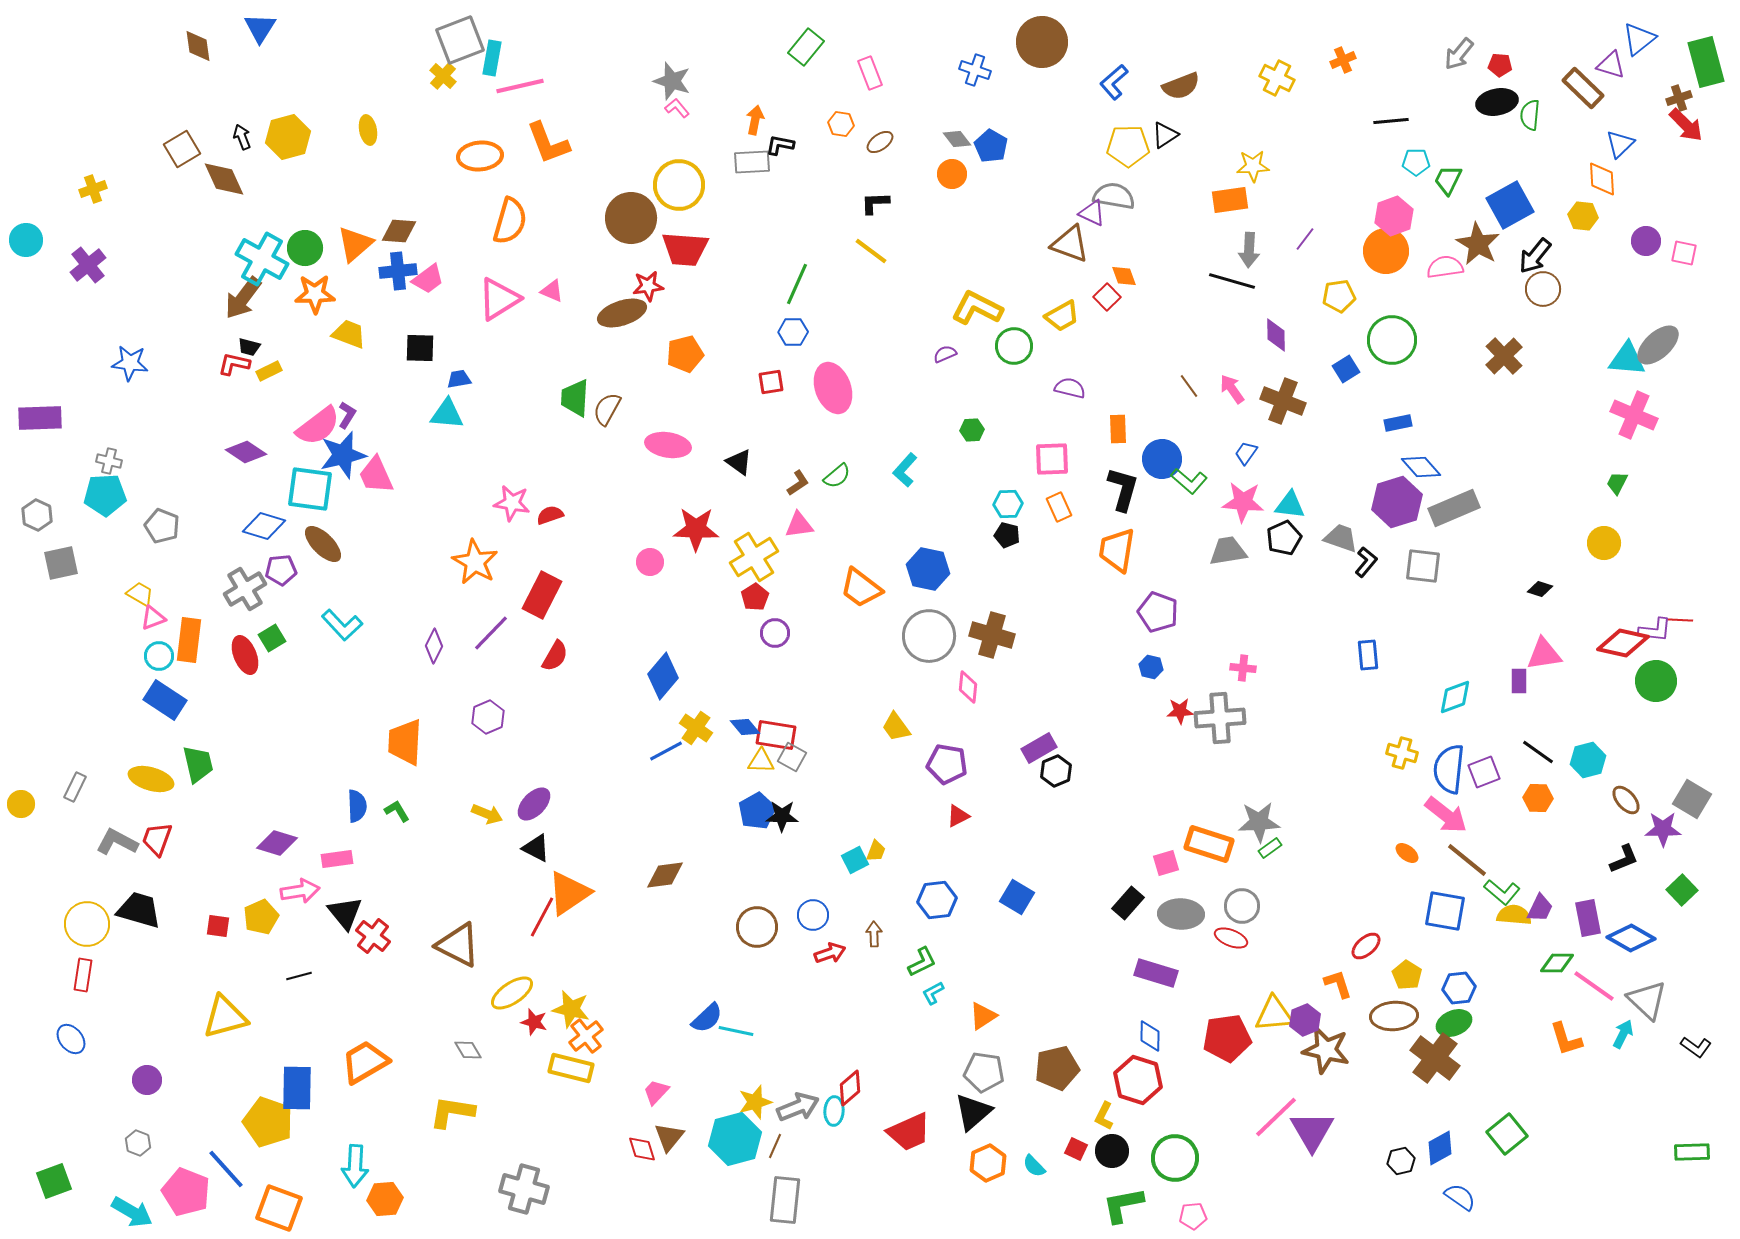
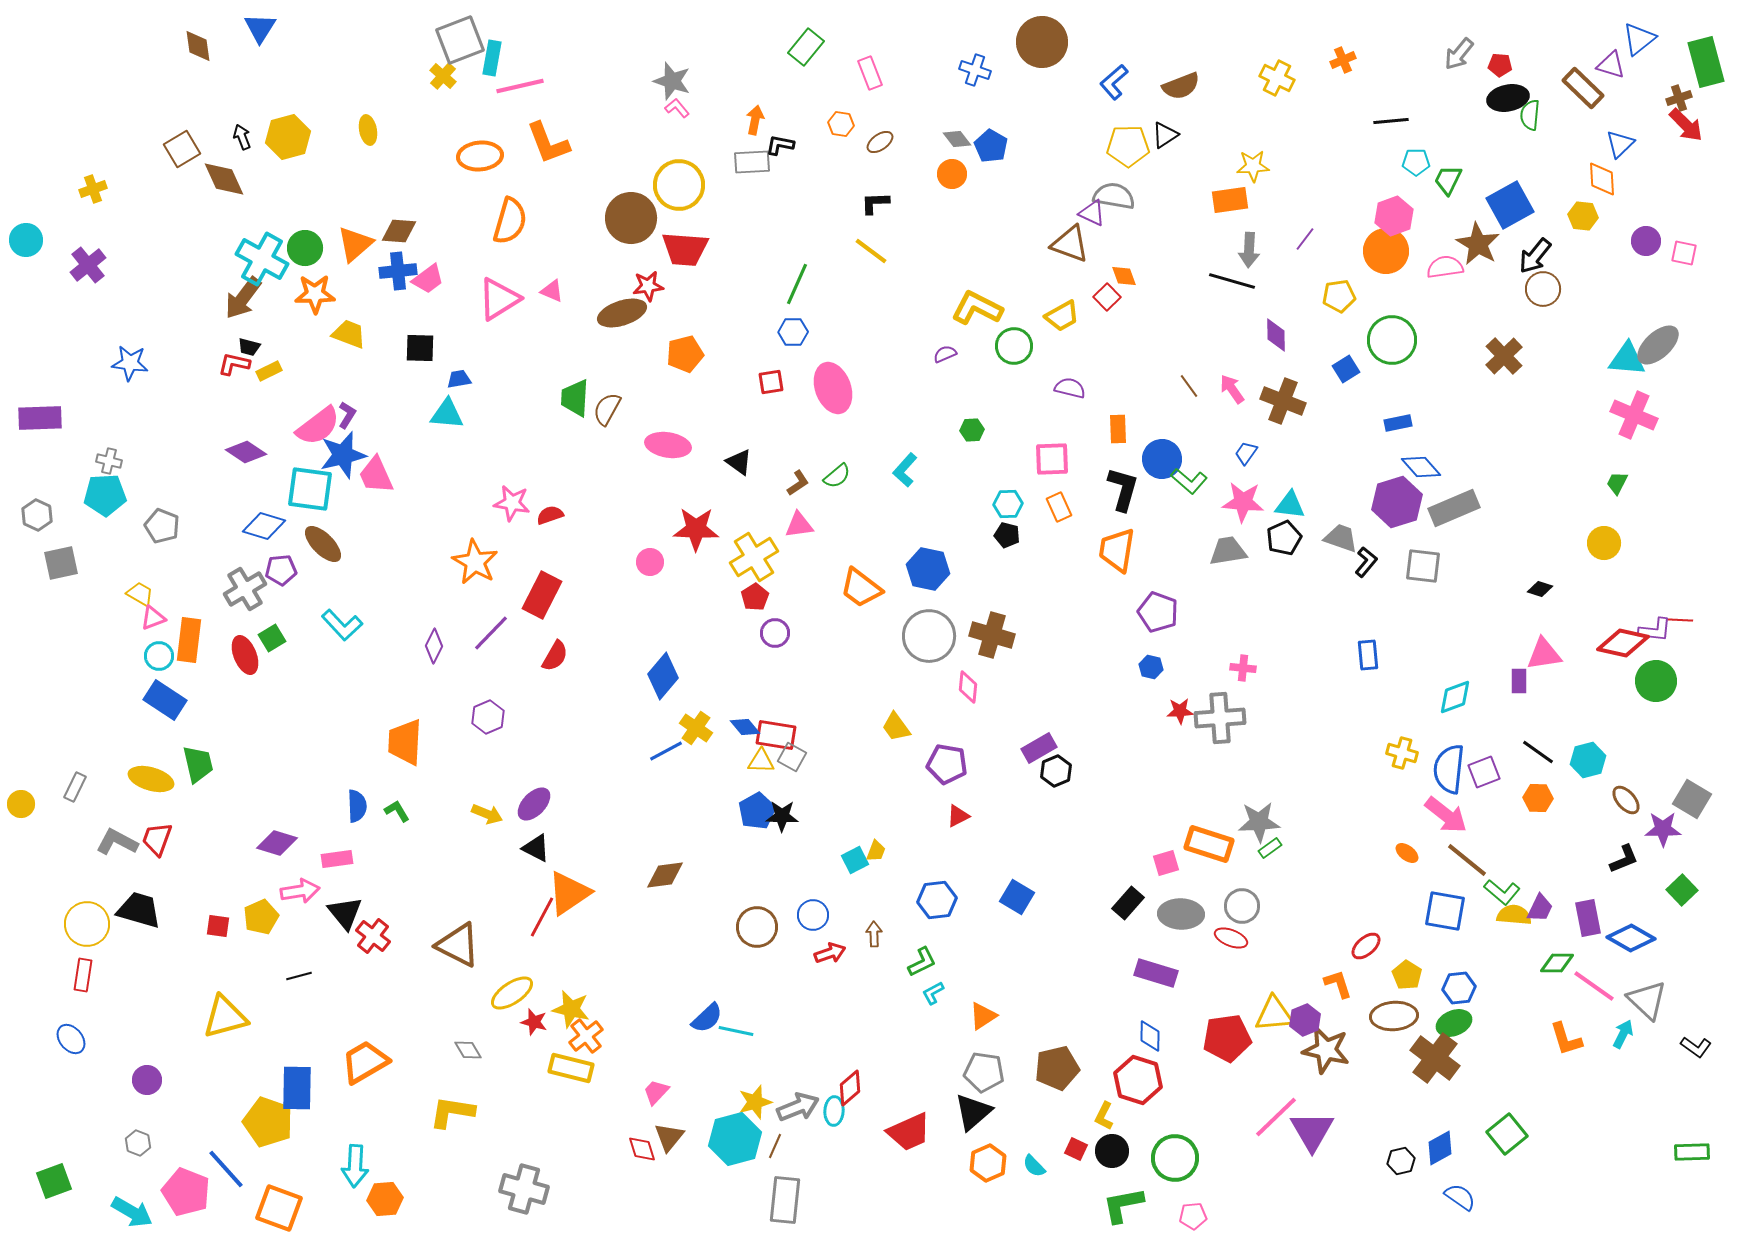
black ellipse at (1497, 102): moved 11 px right, 4 px up
